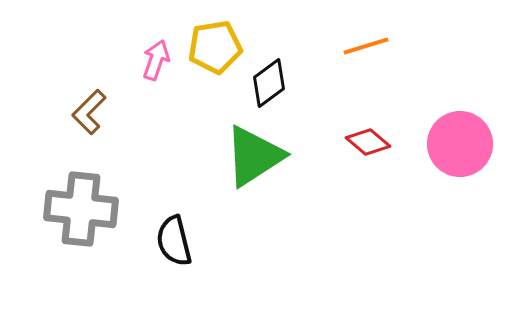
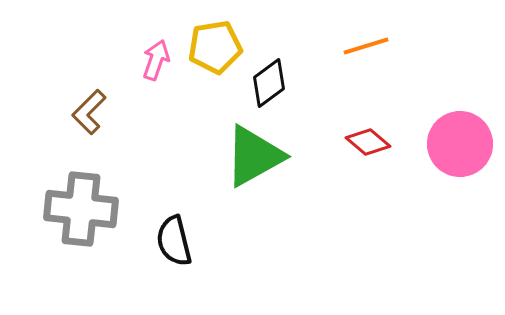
green triangle: rotated 4 degrees clockwise
